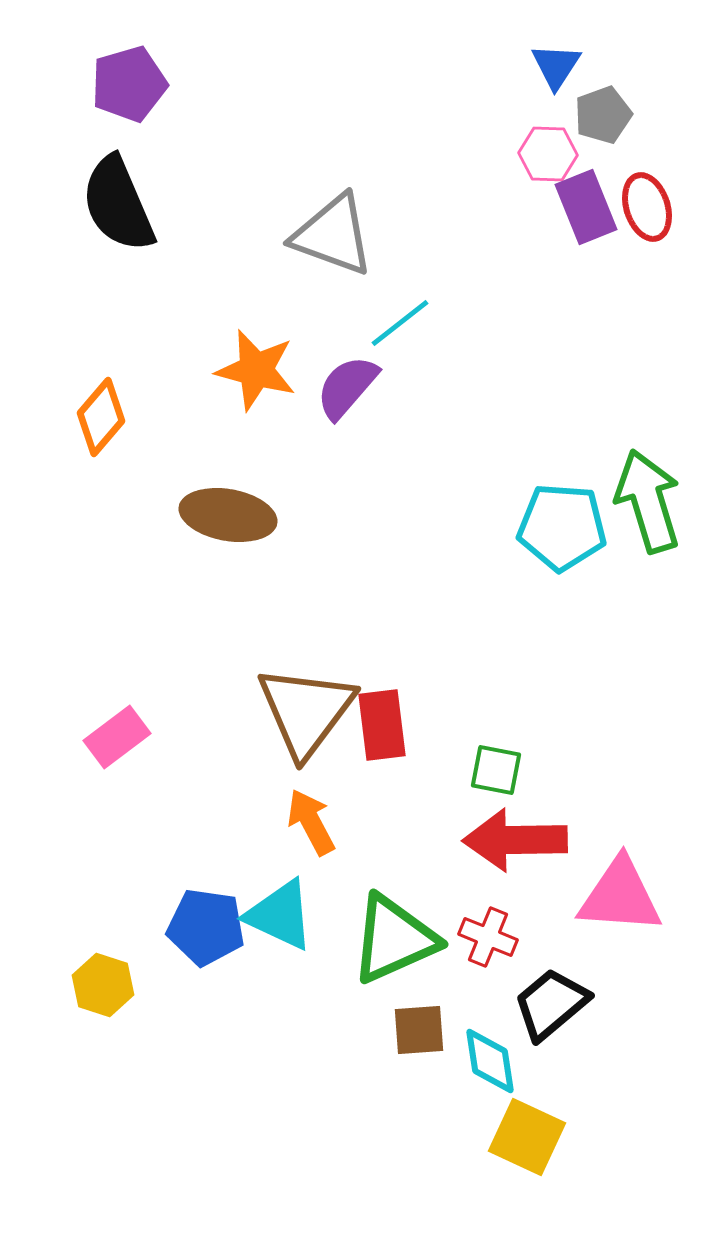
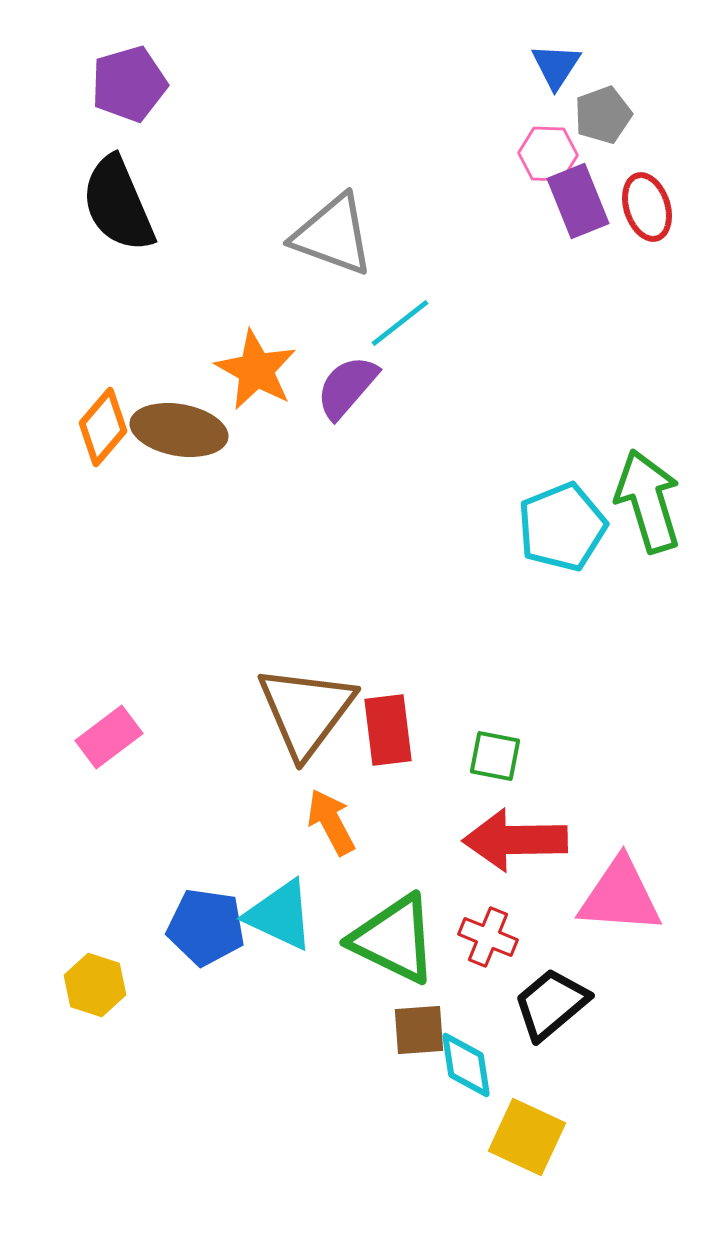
purple rectangle: moved 8 px left, 6 px up
orange star: rotated 14 degrees clockwise
orange diamond: moved 2 px right, 10 px down
brown ellipse: moved 49 px left, 85 px up
cyan pentagon: rotated 26 degrees counterclockwise
red rectangle: moved 6 px right, 5 px down
pink rectangle: moved 8 px left
green square: moved 1 px left, 14 px up
orange arrow: moved 20 px right
green triangle: rotated 50 degrees clockwise
yellow hexagon: moved 8 px left
cyan diamond: moved 24 px left, 4 px down
